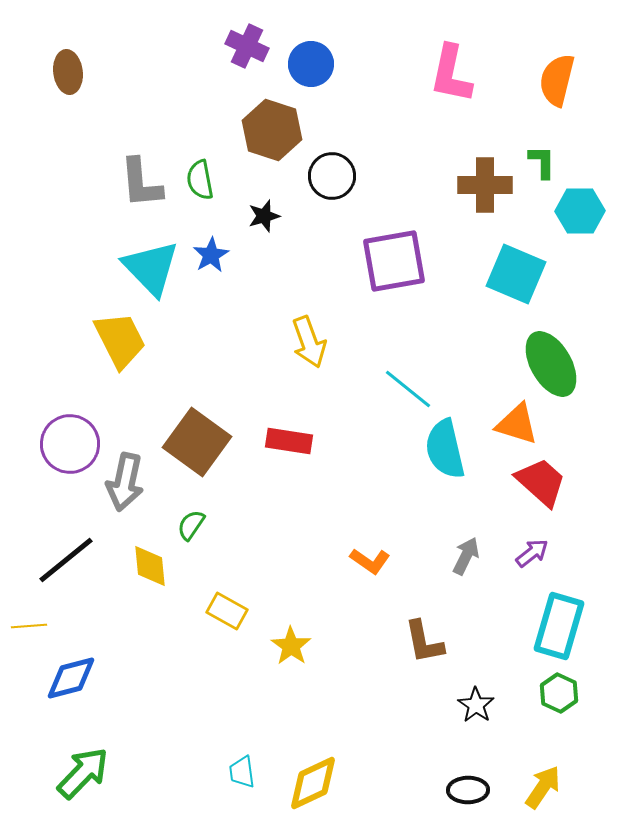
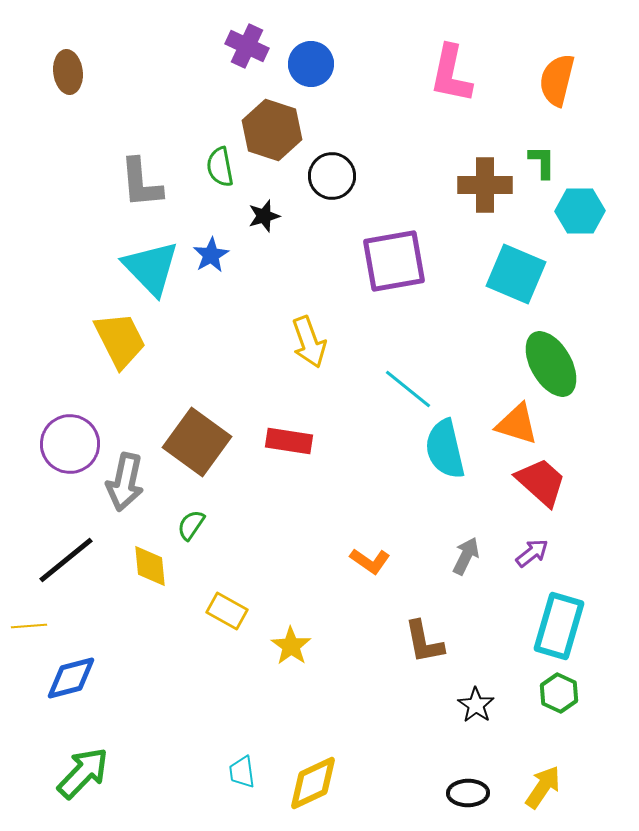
green semicircle at (200, 180): moved 20 px right, 13 px up
black ellipse at (468, 790): moved 3 px down
